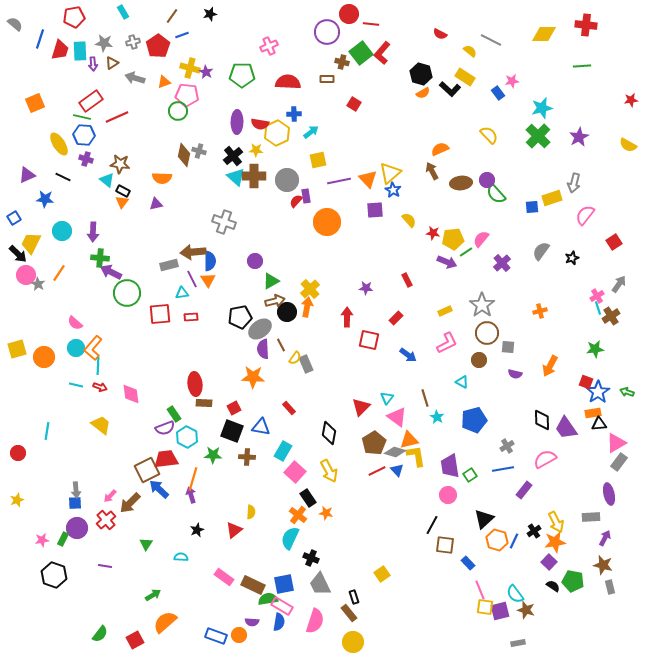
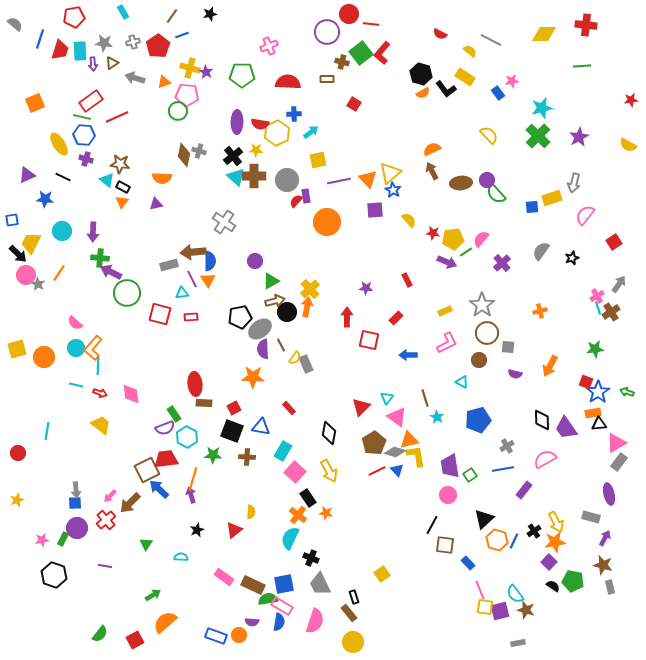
black L-shape at (450, 89): moved 4 px left; rotated 10 degrees clockwise
orange semicircle at (440, 149): moved 8 px left
black rectangle at (123, 191): moved 4 px up
blue square at (14, 218): moved 2 px left, 2 px down; rotated 24 degrees clockwise
gray cross at (224, 222): rotated 15 degrees clockwise
red square at (160, 314): rotated 20 degrees clockwise
brown cross at (611, 316): moved 4 px up
blue arrow at (408, 355): rotated 144 degrees clockwise
red arrow at (100, 387): moved 6 px down
blue pentagon at (474, 420): moved 4 px right
gray rectangle at (591, 517): rotated 18 degrees clockwise
